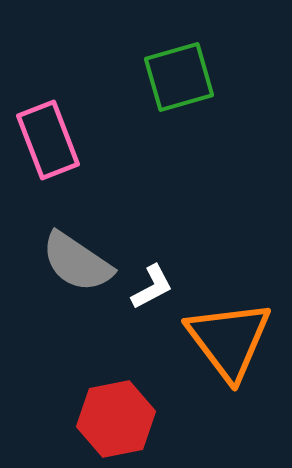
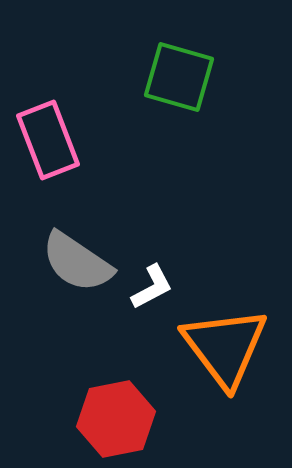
green square: rotated 32 degrees clockwise
orange triangle: moved 4 px left, 7 px down
